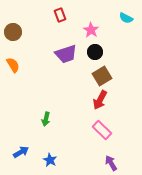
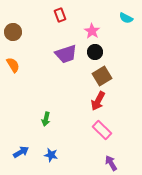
pink star: moved 1 px right, 1 px down
red arrow: moved 2 px left, 1 px down
blue star: moved 1 px right, 5 px up; rotated 16 degrees counterclockwise
